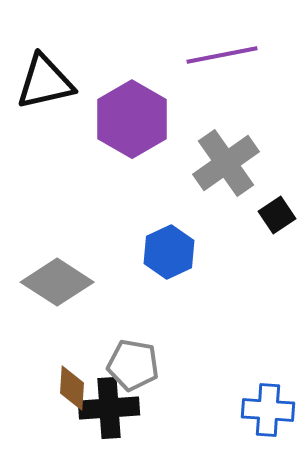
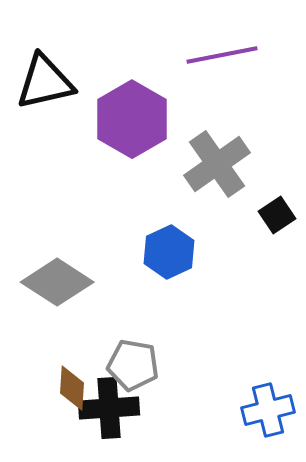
gray cross: moved 9 px left, 1 px down
blue cross: rotated 18 degrees counterclockwise
